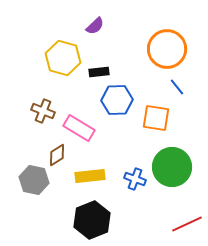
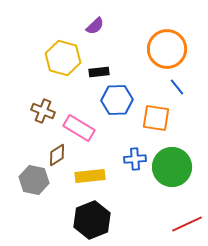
blue cross: moved 20 px up; rotated 25 degrees counterclockwise
